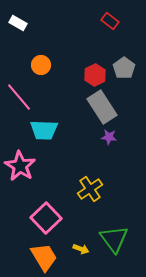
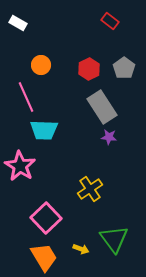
red hexagon: moved 6 px left, 6 px up
pink line: moved 7 px right; rotated 16 degrees clockwise
